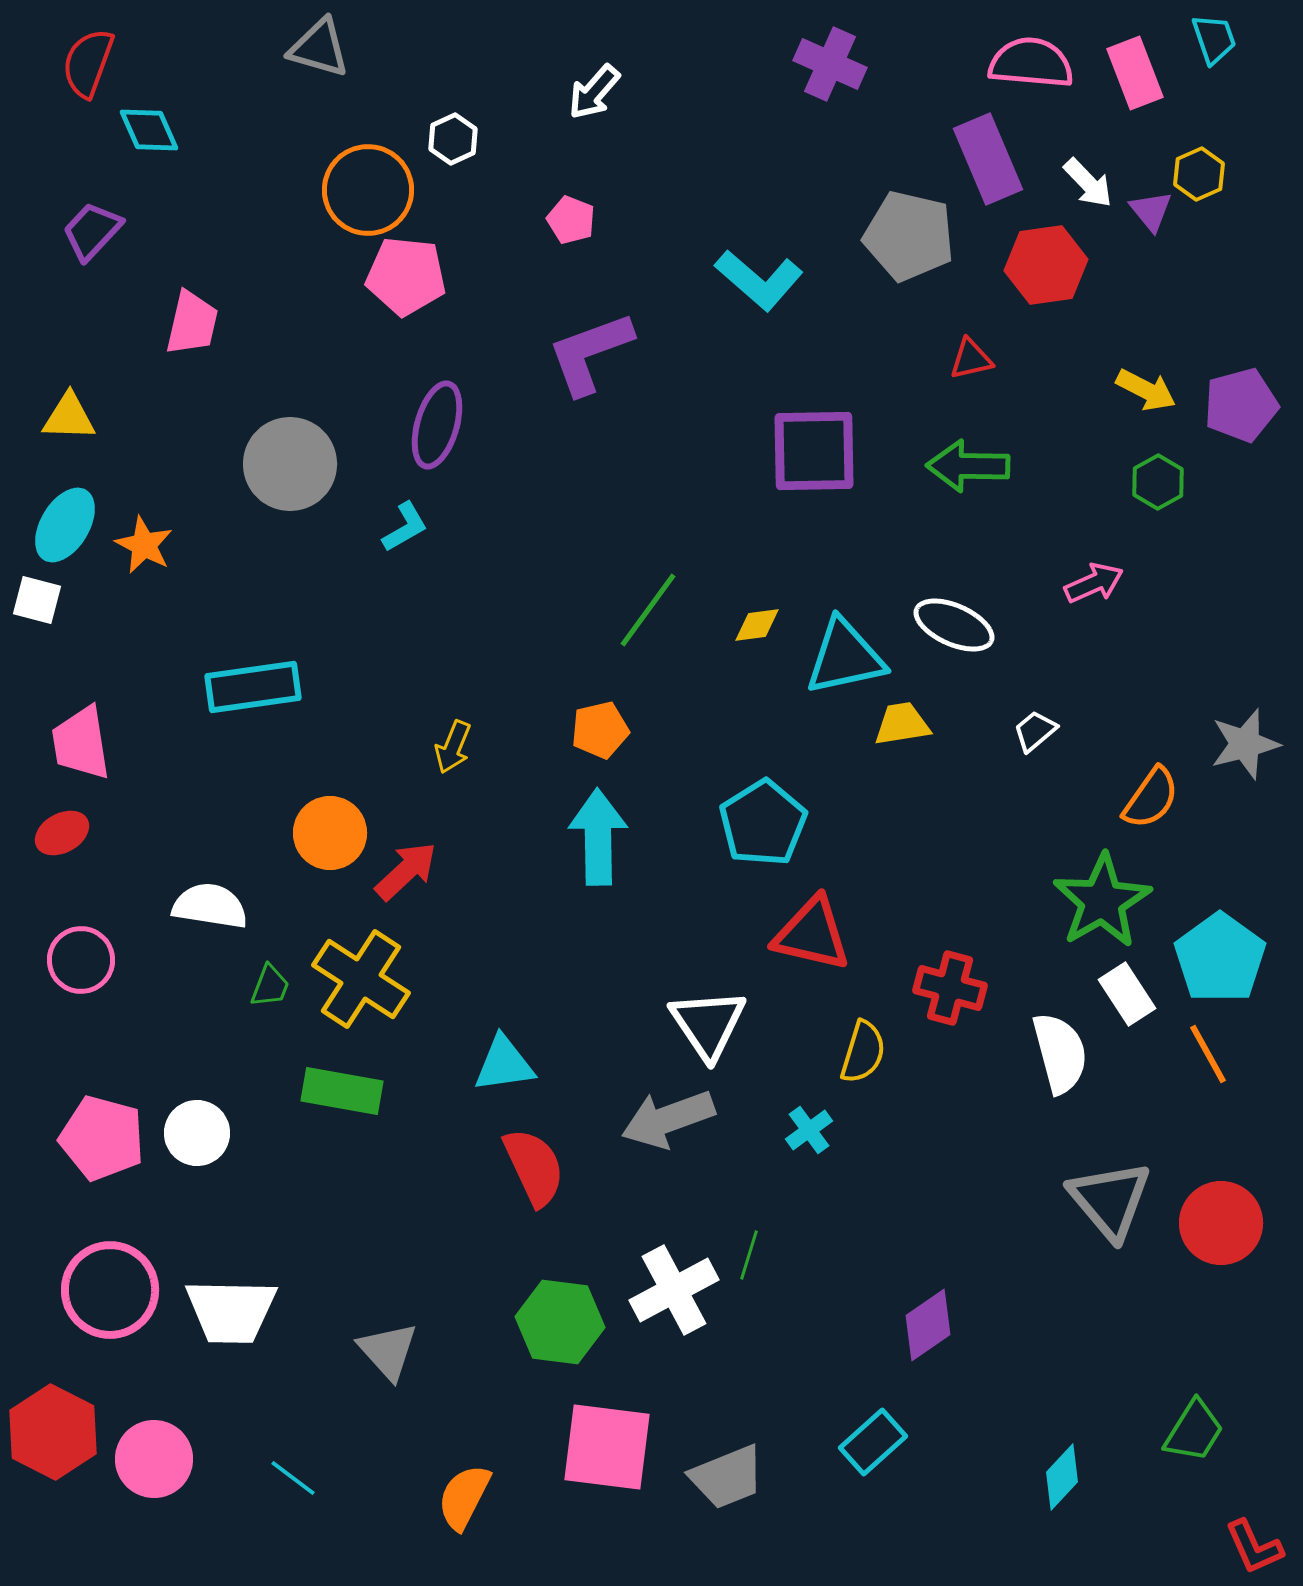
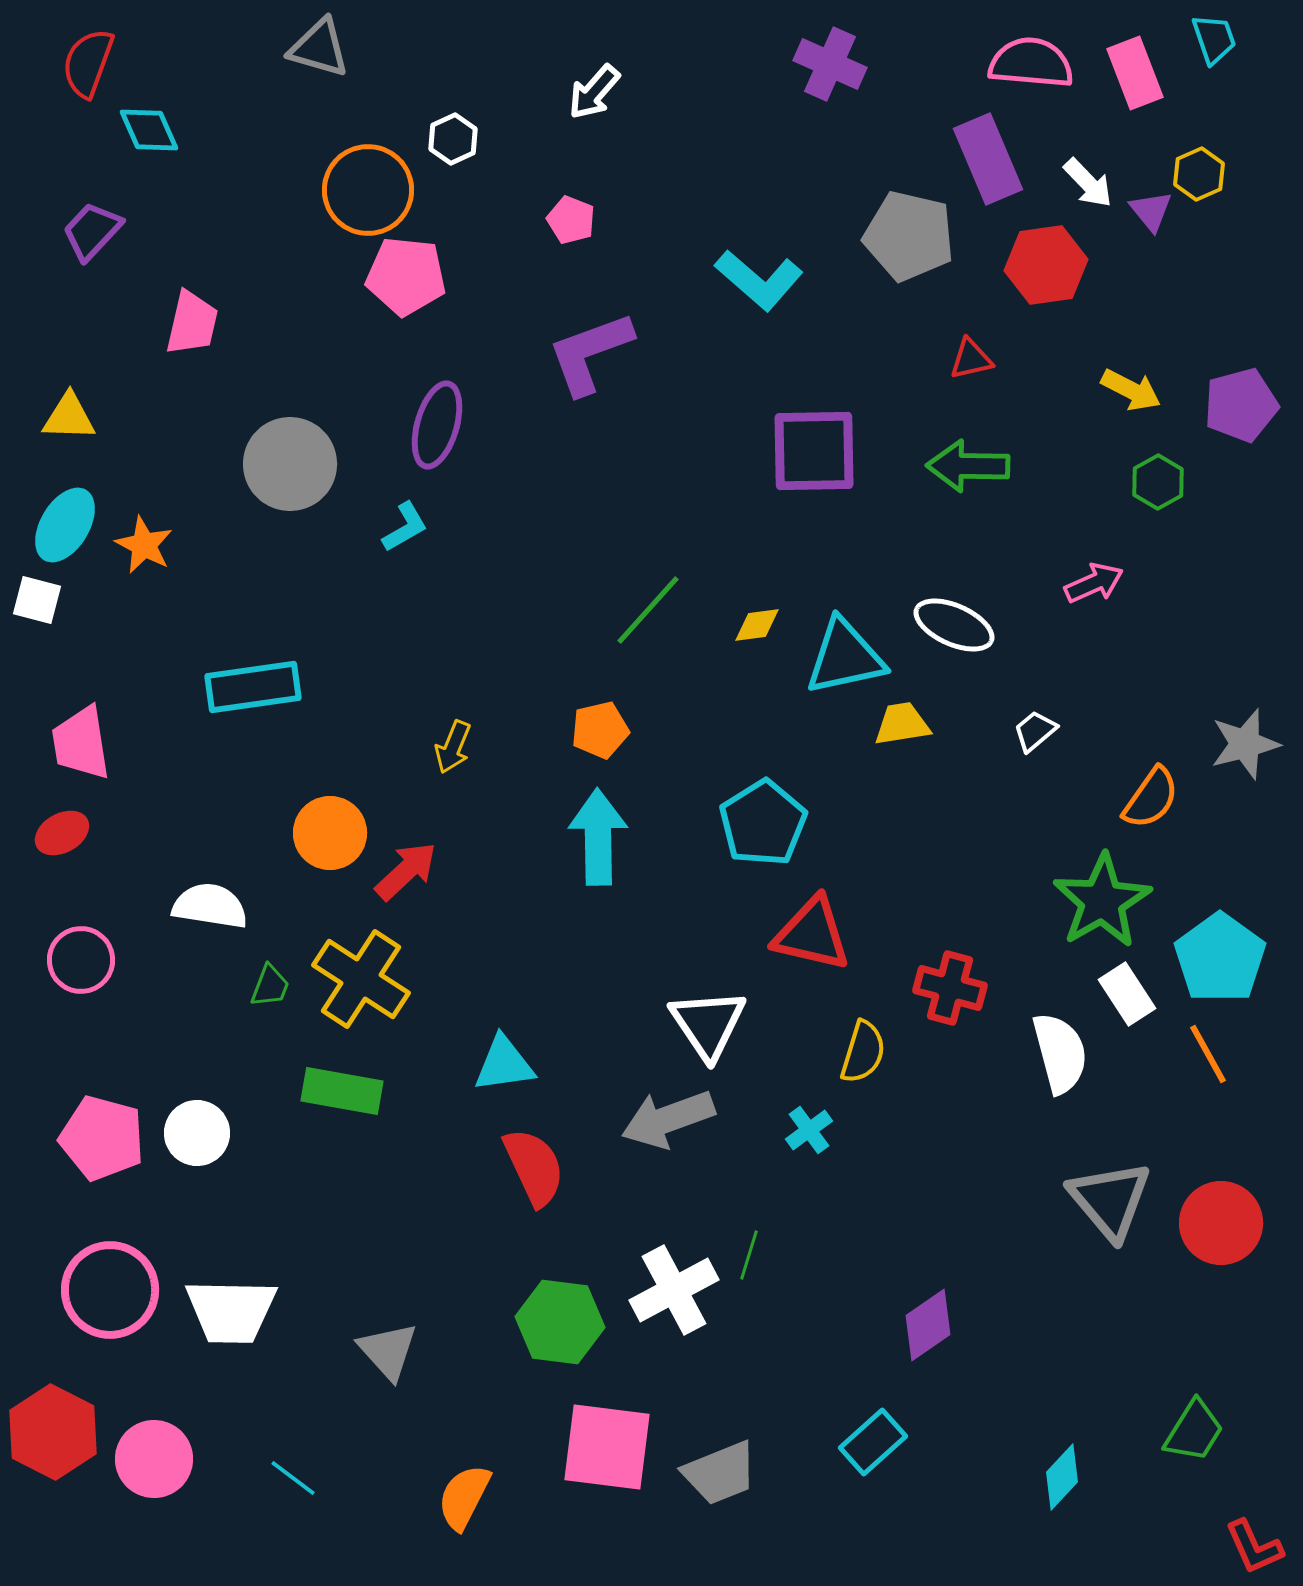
yellow arrow at (1146, 390): moved 15 px left
green line at (648, 610): rotated 6 degrees clockwise
gray trapezoid at (727, 1477): moved 7 px left, 4 px up
